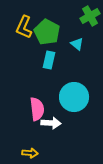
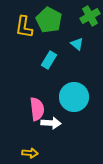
yellow L-shape: rotated 15 degrees counterclockwise
green pentagon: moved 2 px right, 12 px up
cyan rectangle: rotated 18 degrees clockwise
